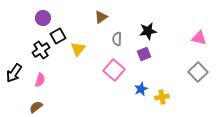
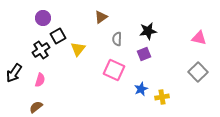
pink square: rotated 15 degrees counterclockwise
